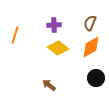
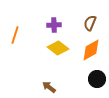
orange diamond: moved 3 px down
black circle: moved 1 px right, 1 px down
brown arrow: moved 2 px down
